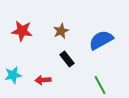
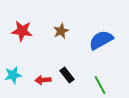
black rectangle: moved 16 px down
